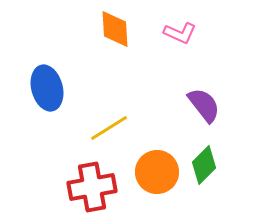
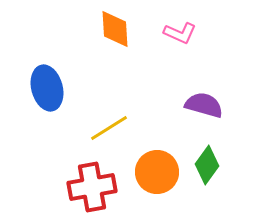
purple semicircle: rotated 36 degrees counterclockwise
green diamond: moved 3 px right; rotated 9 degrees counterclockwise
